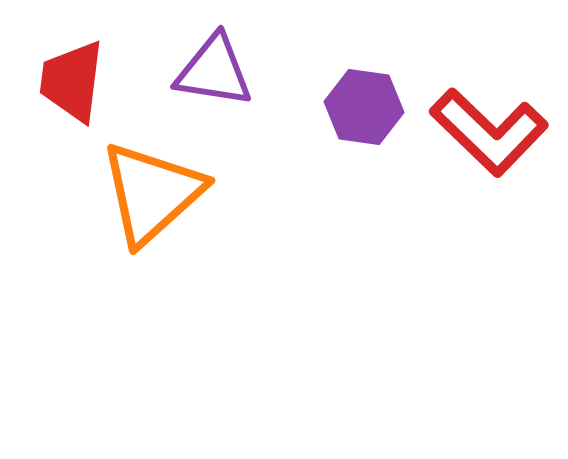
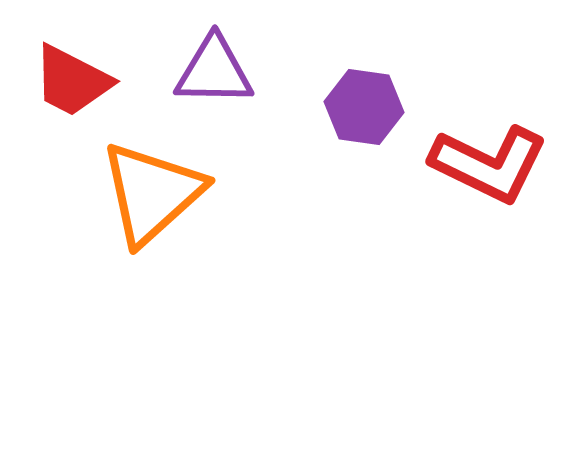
purple triangle: rotated 8 degrees counterclockwise
red trapezoid: rotated 70 degrees counterclockwise
red L-shape: moved 32 px down; rotated 18 degrees counterclockwise
